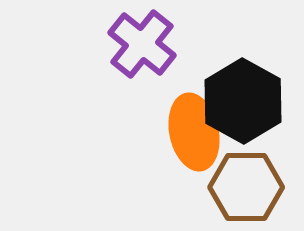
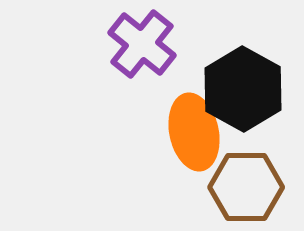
black hexagon: moved 12 px up
